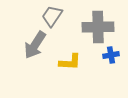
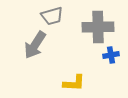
gray trapezoid: rotated 140 degrees counterclockwise
yellow L-shape: moved 4 px right, 21 px down
